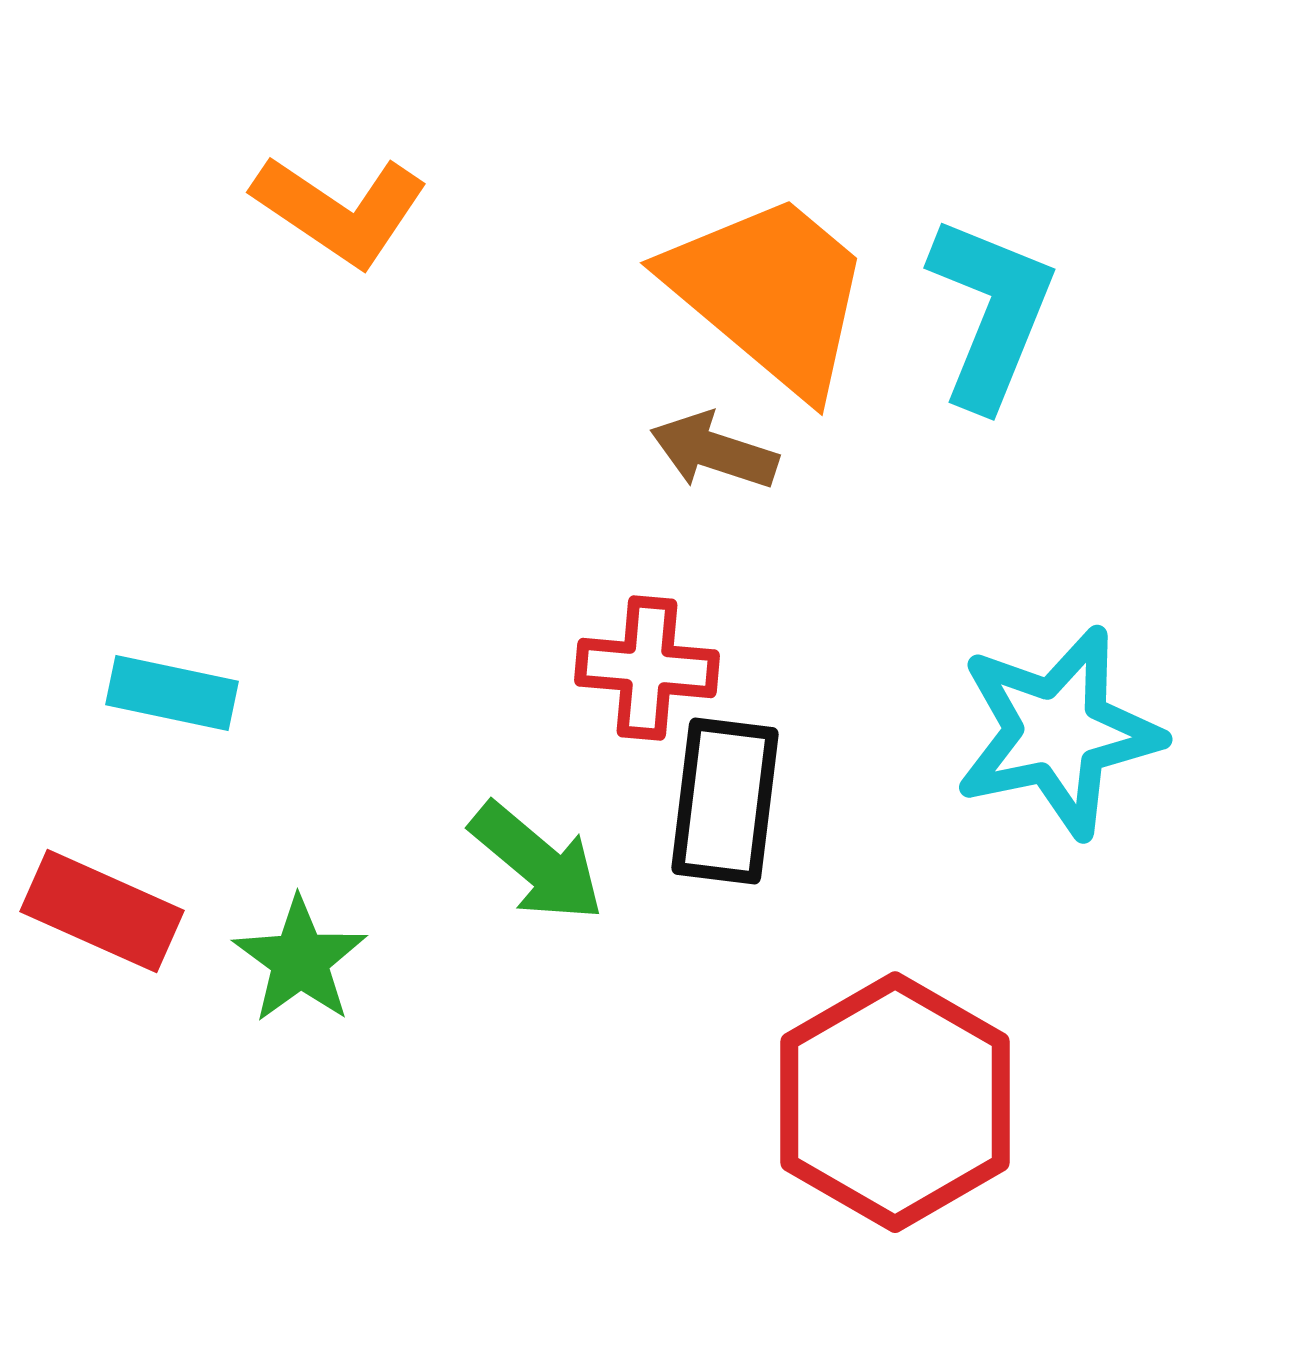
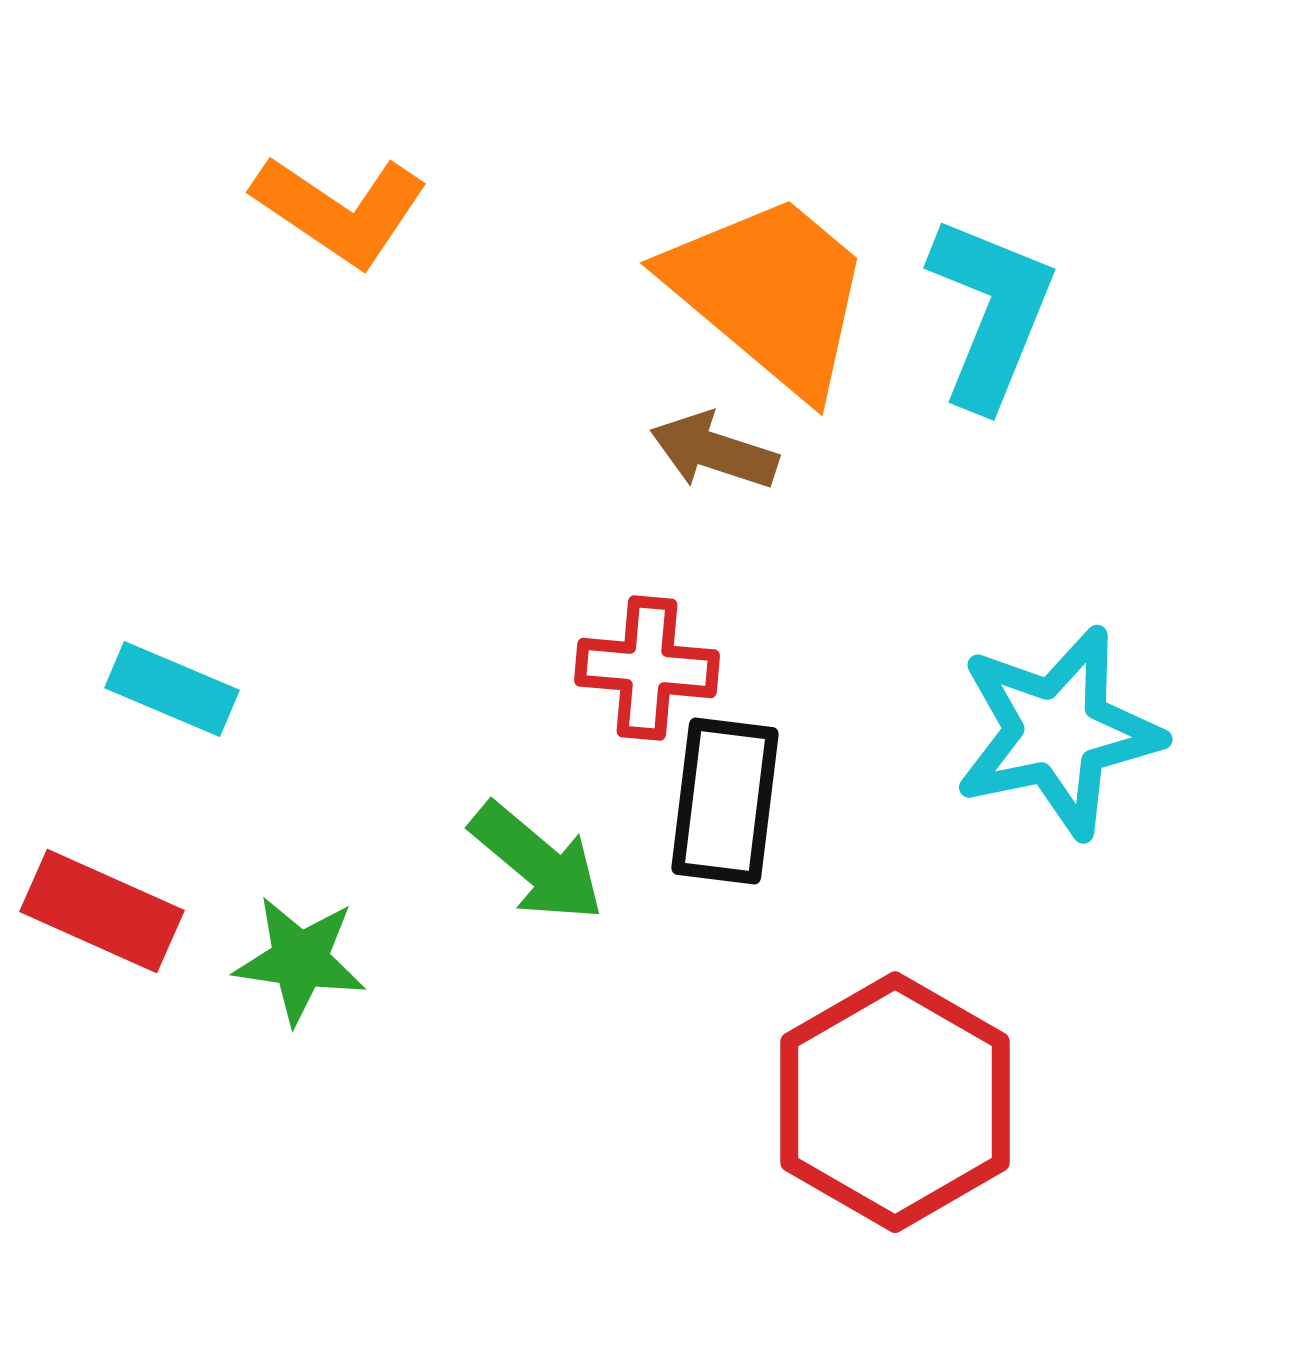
cyan rectangle: moved 4 px up; rotated 11 degrees clockwise
green star: rotated 28 degrees counterclockwise
